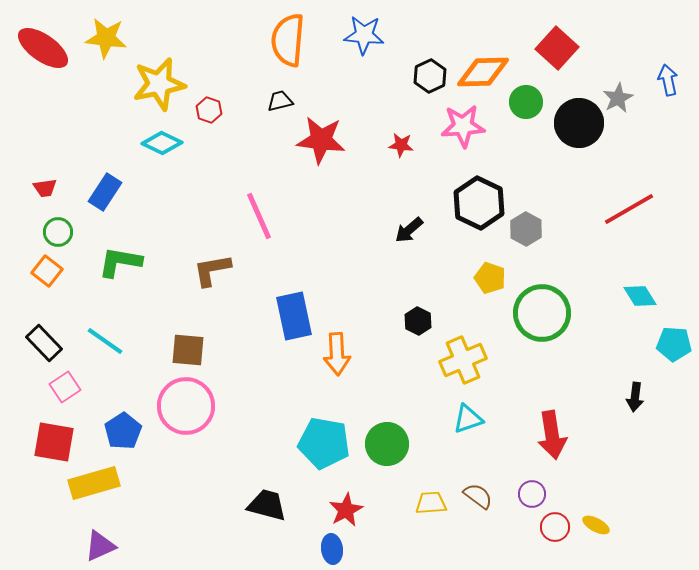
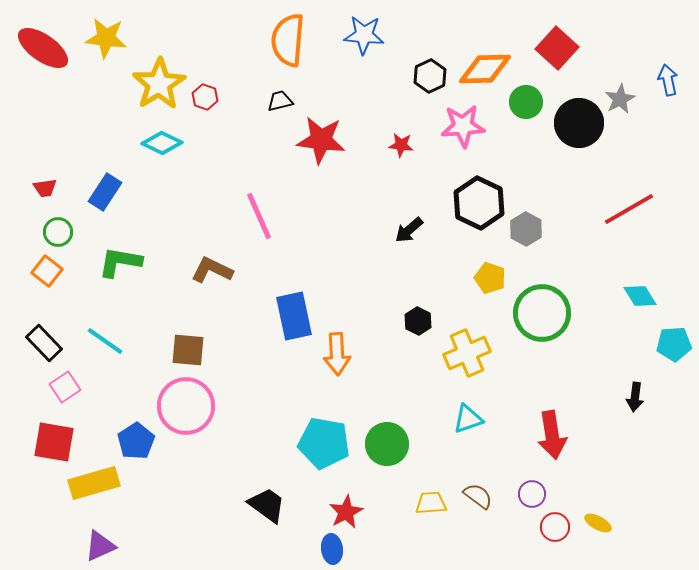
orange diamond at (483, 72): moved 2 px right, 3 px up
yellow star at (159, 84): rotated 20 degrees counterclockwise
gray star at (618, 98): moved 2 px right, 1 px down
red hexagon at (209, 110): moved 4 px left, 13 px up
brown L-shape at (212, 270): rotated 36 degrees clockwise
cyan pentagon at (674, 344): rotated 8 degrees counterclockwise
yellow cross at (463, 360): moved 4 px right, 7 px up
blue pentagon at (123, 431): moved 13 px right, 10 px down
black trapezoid at (267, 505): rotated 21 degrees clockwise
red star at (346, 510): moved 2 px down
yellow ellipse at (596, 525): moved 2 px right, 2 px up
